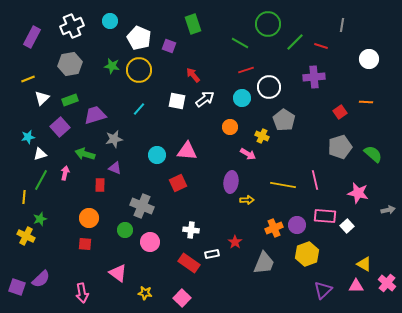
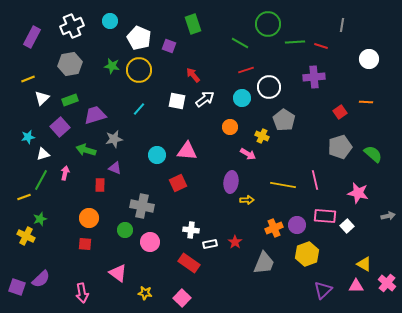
green line at (295, 42): rotated 42 degrees clockwise
white triangle at (40, 154): moved 3 px right
green arrow at (85, 154): moved 1 px right, 4 px up
yellow line at (24, 197): rotated 64 degrees clockwise
gray cross at (142, 206): rotated 10 degrees counterclockwise
gray arrow at (388, 210): moved 6 px down
white rectangle at (212, 254): moved 2 px left, 10 px up
